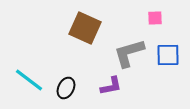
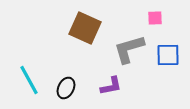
gray L-shape: moved 4 px up
cyan line: rotated 24 degrees clockwise
